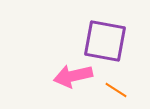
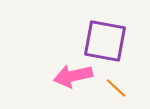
orange line: moved 2 px up; rotated 10 degrees clockwise
